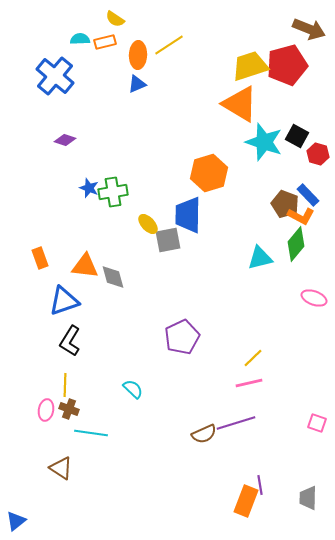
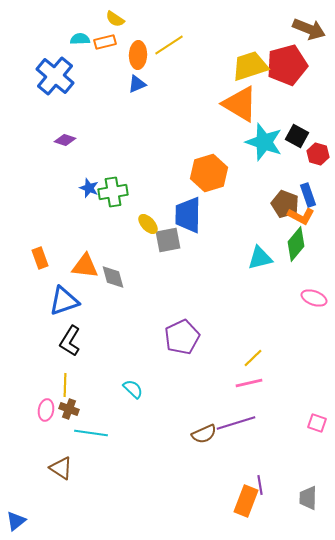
blue rectangle at (308, 195): rotated 25 degrees clockwise
